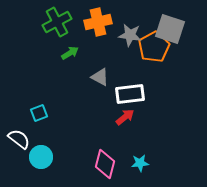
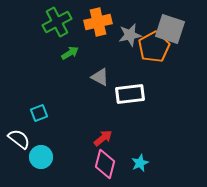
gray star: rotated 20 degrees counterclockwise
red arrow: moved 22 px left, 21 px down
cyan star: rotated 18 degrees counterclockwise
